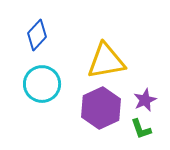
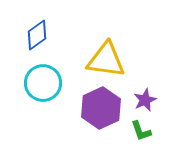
blue diamond: rotated 12 degrees clockwise
yellow triangle: moved 1 px up; rotated 18 degrees clockwise
cyan circle: moved 1 px right, 1 px up
green L-shape: moved 2 px down
